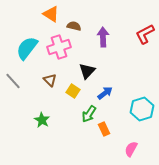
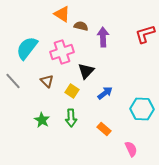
orange triangle: moved 11 px right
brown semicircle: moved 7 px right
red L-shape: rotated 10 degrees clockwise
pink cross: moved 3 px right, 5 px down
black triangle: moved 1 px left
brown triangle: moved 3 px left, 1 px down
yellow square: moved 1 px left
cyan hexagon: rotated 20 degrees clockwise
green arrow: moved 18 px left, 4 px down; rotated 36 degrees counterclockwise
orange rectangle: rotated 24 degrees counterclockwise
pink semicircle: rotated 126 degrees clockwise
